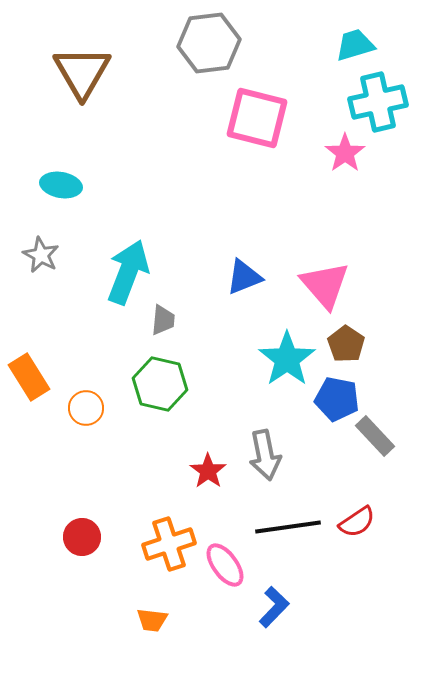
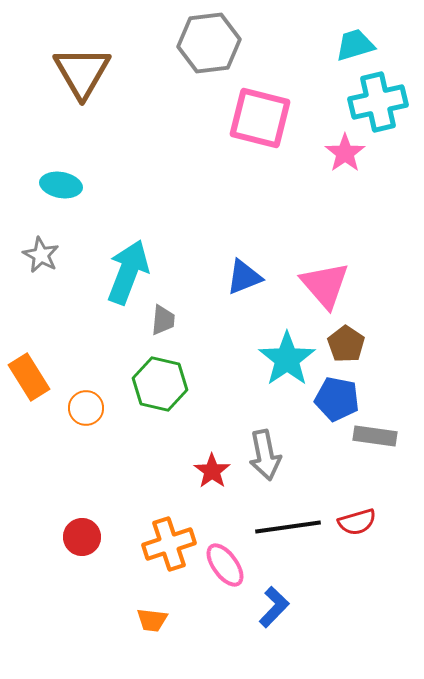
pink square: moved 3 px right
gray rectangle: rotated 39 degrees counterclockwise
red star: moved 4 px right
red semicircle: rotated 18 degrees clockwise
